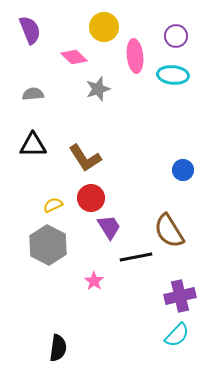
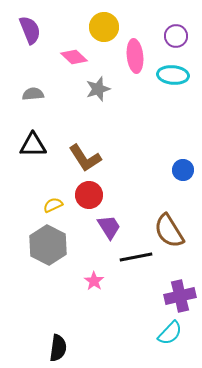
red circle: moved 2 px left, 3 px up
cyan semicircle: moved 7 px left, 2 px up
